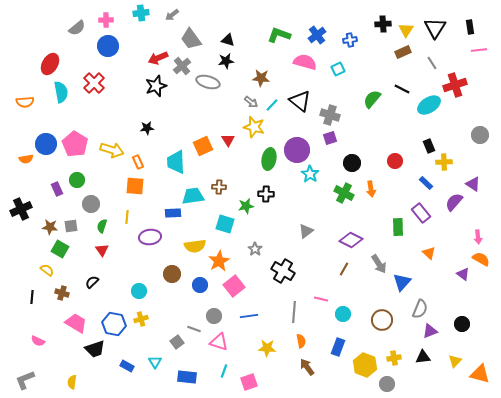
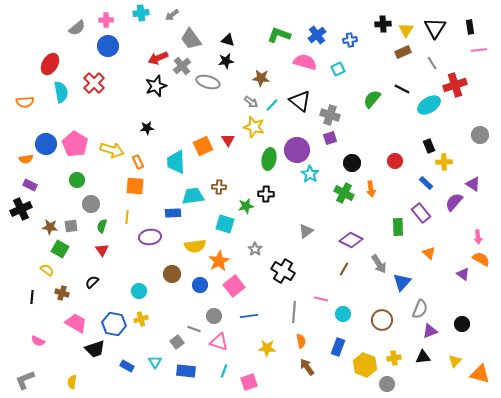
purple rectangle at (57, 189): moved 27 px left, 4 px up; rotated 40 degrees counterclockwise
blue rectangle at (187, 377): moved 1 px left, 6 px up
